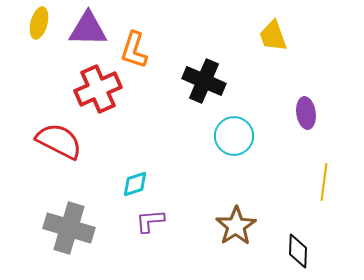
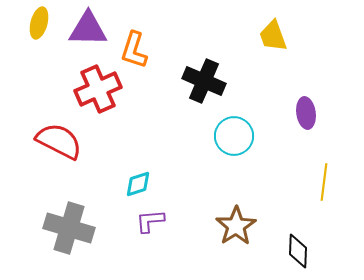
cyan diamond: moved 3 px right
